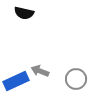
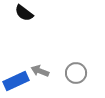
black semicircle: rotated 24 degrees clockwise
gray circle: moved 6 px up
